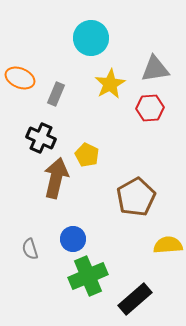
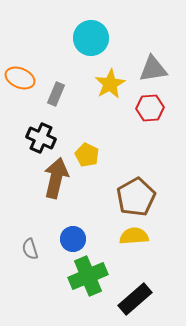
gray triangle: moved 2 px left
yellow semicircle: moved 34 px left, 9 px up
